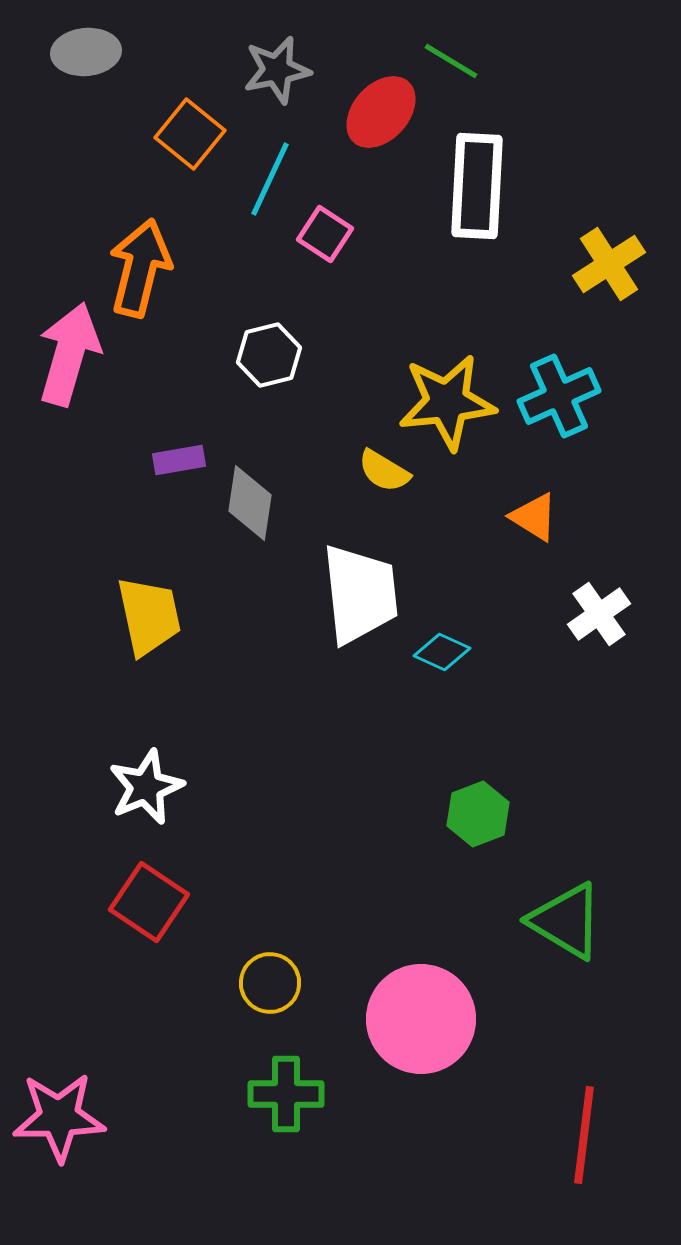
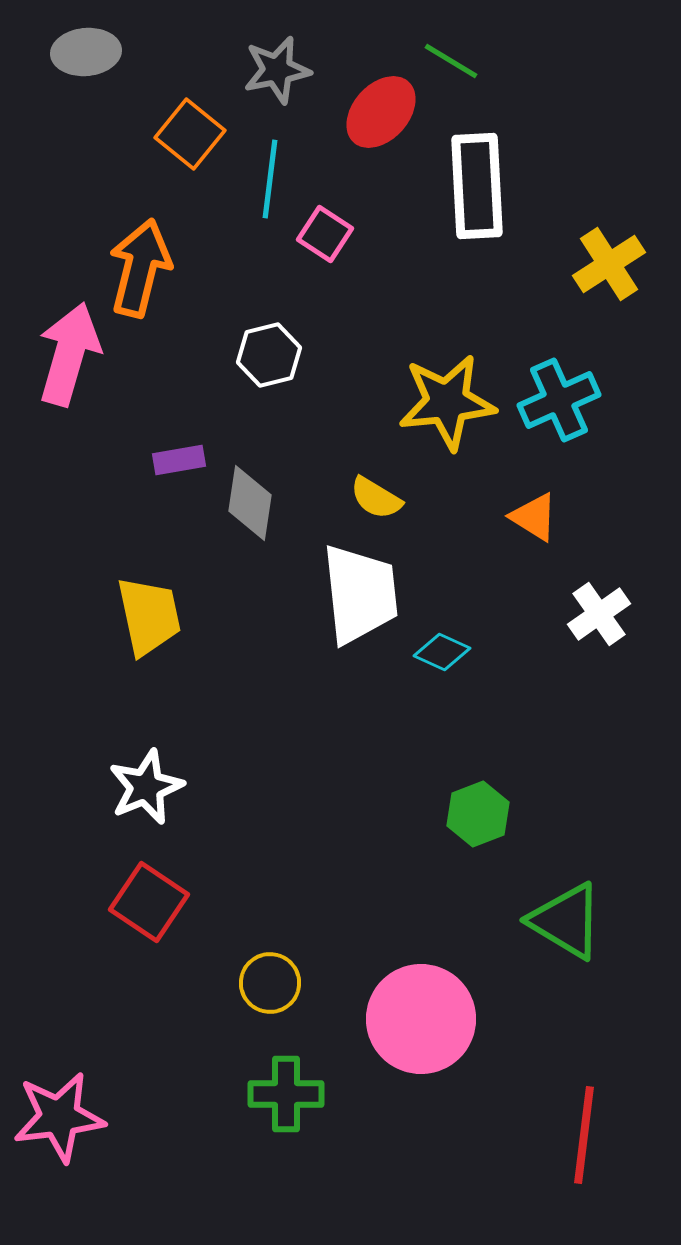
cyan line: rotated 18 degrees counterclockwise
white rectangle: rotated 6 degrees counterclockwise
cyan cross: moved 4 px down
yellow semicircle: moved 8 px left, 27 px down
pink star: rotated 6 degrees counterclockwise
